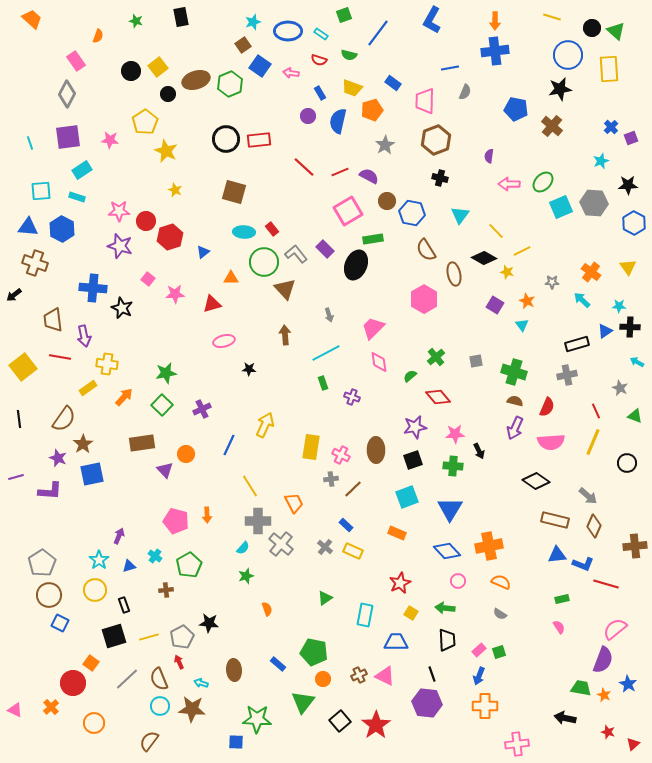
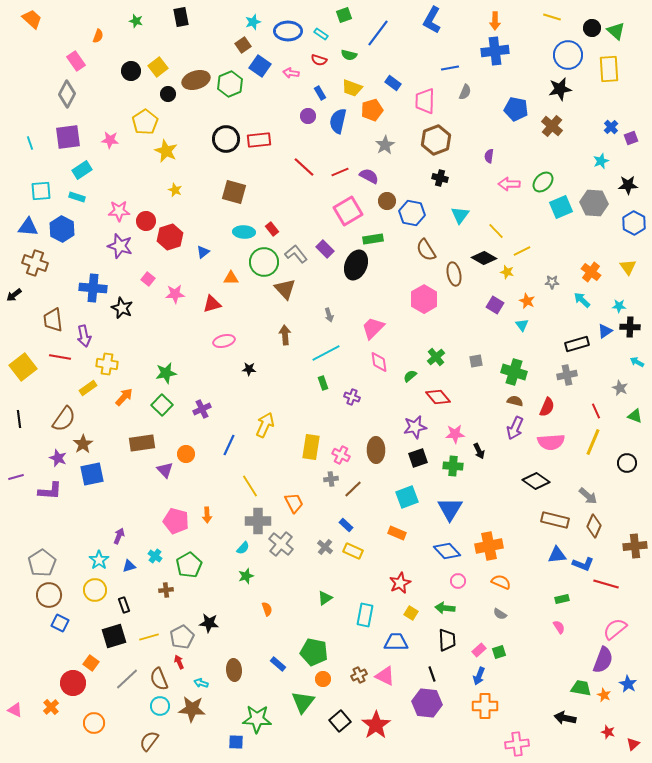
black square at (413, 460): moved 5 px right, 2 px up
